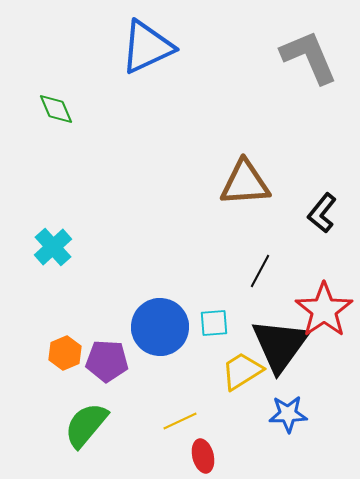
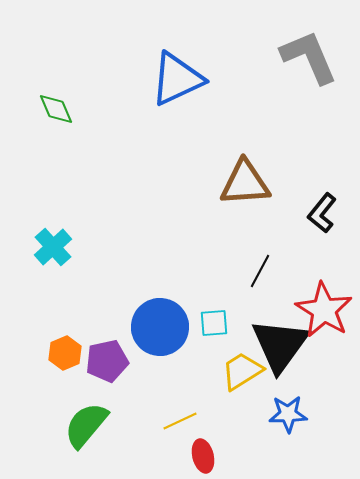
blue triangle: moved 30 px right, 32 px down
red star: rotated 6 degrees counterclockwise
purple pentagon: rotated 15 degrees counterclockwise
